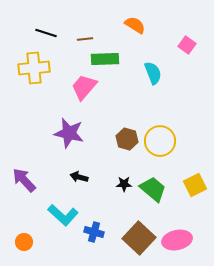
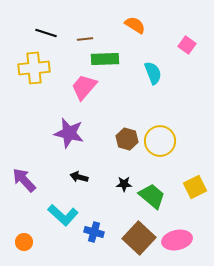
yellow square: moved 2 px down
green trapezoid: moved 1 px left, 7 px down
